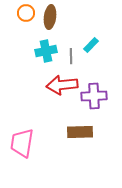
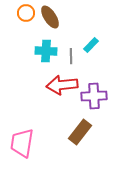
brown ellipse: rotated 40 degrees counterclockwise
cyan cross: rotated 15 degrees clockwise
brown rectangle: rotated 50 degrees counterclockwise
